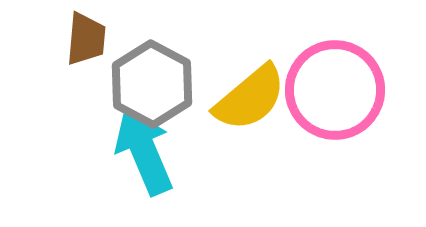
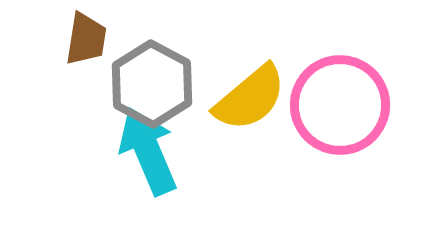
brown trapezoid: rotated 4 degrees clockwise
pink circle: moved 5 px right, 15 px down
cyan arrow: moved 4 px right
